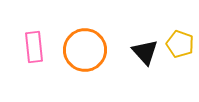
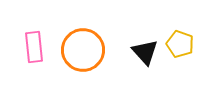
orange circle: moved 2 px left
